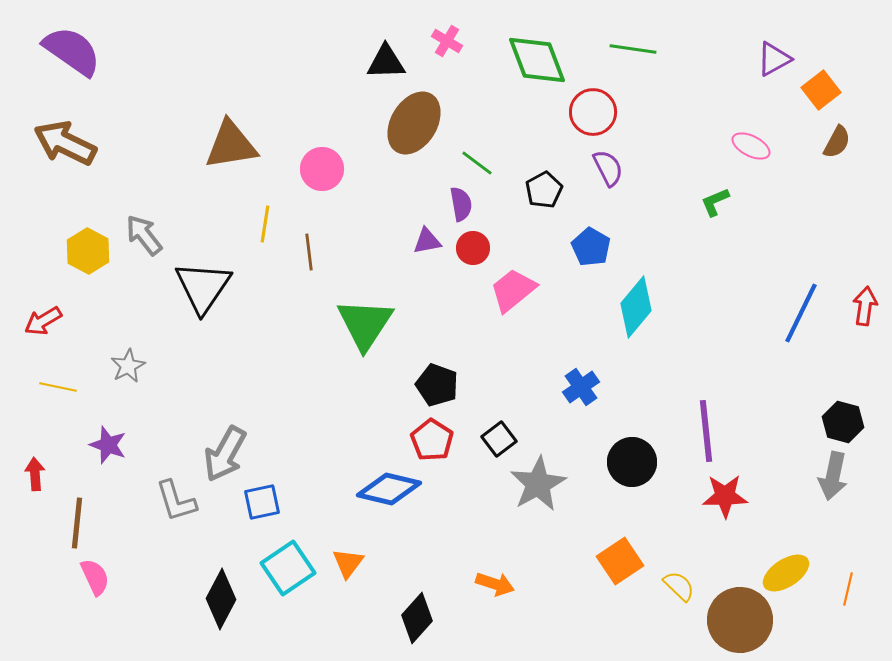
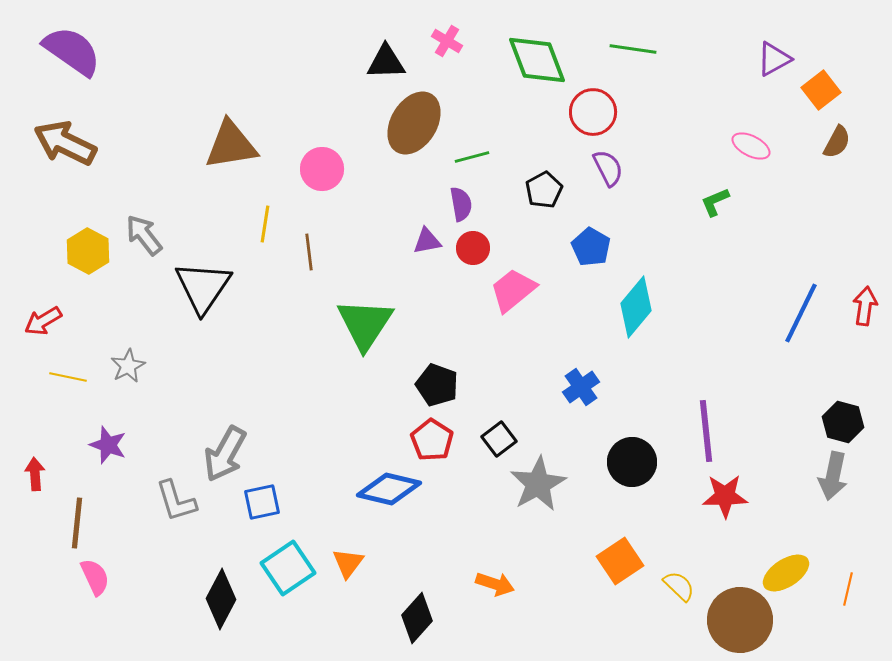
green line at (477, 163): moved 5 px left, 6 px up; rotated 52 degrees counterclockwise
yellow line at (58, 387): moved 10 px right, 10 px up
